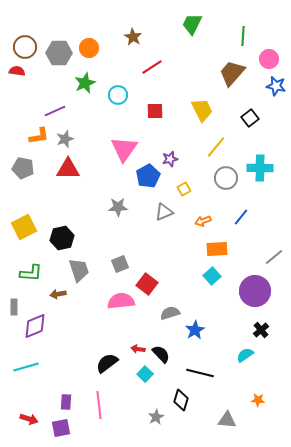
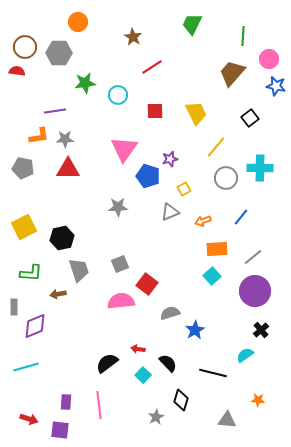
orange circle at (89, 48): moved 11 px left, 26 px up
green star at (85, 83): rotated 15 degrees clockwise
yellow trapezoid at (202, 110): moved 6 px left, 3 px down
purple line at (55, 111): rotated 15 degrees clockwise
gray star at (65, 139): rotated 18 degrees clockwise
blue pentagon at (148, 176): rotated 25 degrees counterclockwise
gray triangle at (164, 212): moved 6 px right
gray line at (274, 257): moved 21 px left
black semicircle at (161, 354): moved 7 px right, 9 px down
black line at (200, 373): moved 13 px right
cyan square at (145, 374): moved 2 px left, 1 px down
purple square at (61, 428): moved 1 px left, 2 px down; rotated 18 degrees clockwise
